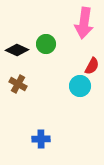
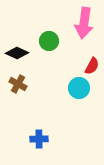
green circle: moved 3 px right, 3 px up
black diamond: moved 3 px down
cyan circle: moved 1 px left, 2 px down
blue cross: moved 2 px left
